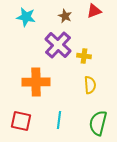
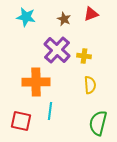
red triangle: moved 3 px left, 3 px down
brown star: moved 1 px left, 3 px down
purple cross: moved 1 px left, 5 px down
cyan line: moved 9 px left, 9 px up
